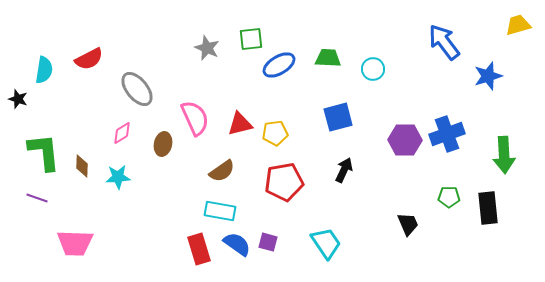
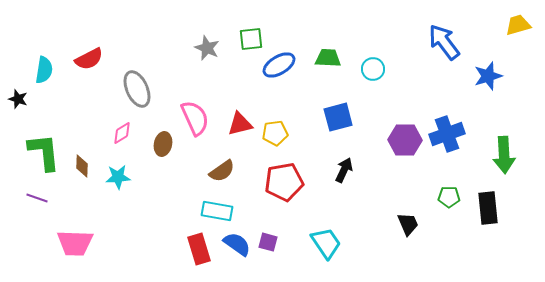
gray ellipse: rotated 15 degrees clockwise
cyan rectangle: moved 3 px left
